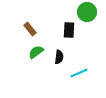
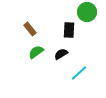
black semicircle: moved 2 px right, 3 px up; rotated 128 degrees counterclockwise
cyan line: rotated 18 degrees counterclockwise
